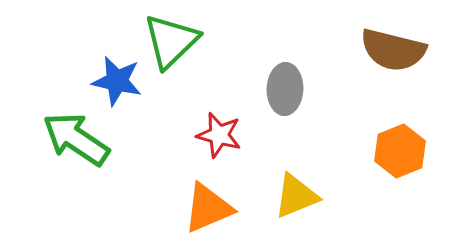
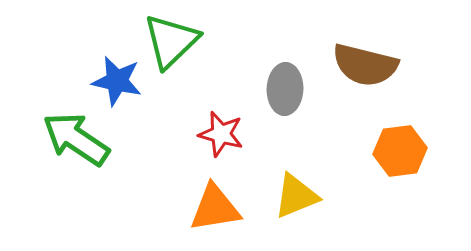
brown semicircle: moved 28 px left, 15 px down
red star: moved 2 px right, 1 px up
orange hexagon: rotated 15 degrees clockwise
orange triangle: moved 7 px right; rotated 14 degrees clockwise
